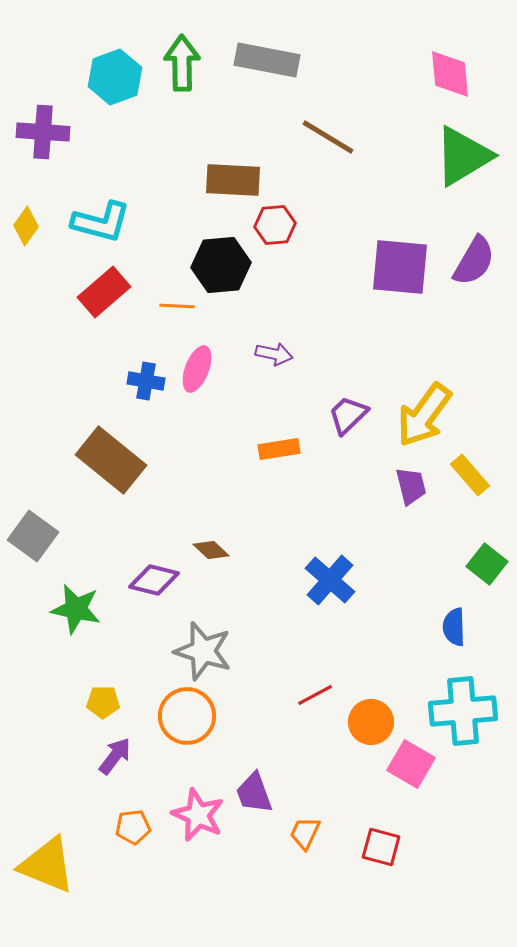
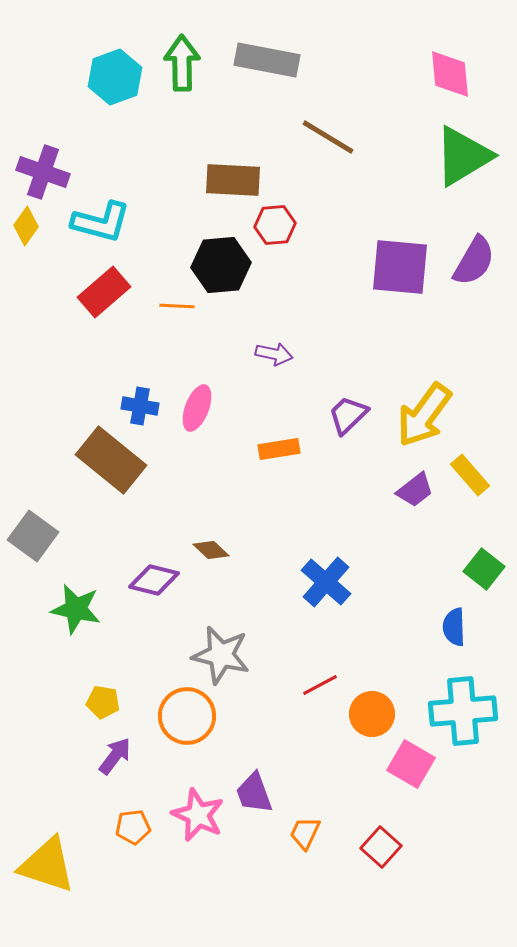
purple cross at (43, 132): moved 40 px down; rotated 15 degrees clockwise
pink ellipse at (197, 369): moved 39 px down
blue cross at (146, 381): moved 6 px left, 25 px down
purple trapezoid at (411, 486): moved 4 px right, 4 px down; rotated 66 degrees clockwise
green square at (487, 564): moved 3 px left, 5 px down
blue cross at (330, 580): moved 4 px left, 2 px down
gray star at (203, 651): moved 18 px right, 4 px down; rotated 4 degrees counterclockwise
red line at (315, 695): moved 5 px right, 10 px up
yellow pentagon at (103, 702): rotated 8 degrees clockwise
orange circle at (371, 722): moved 1 px right, 8 px up
red square at (381, 847): rotated 27 degrees clockwise
yellow triangle at (47, 865): rotated 4 degrees counterclockwise
